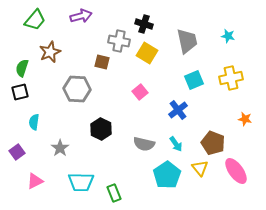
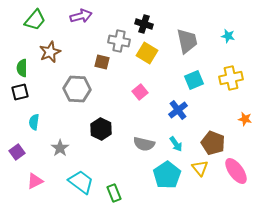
green semicircle: rotated 18 degrees counterclockwise
cyan trapezoid: rotated 144 degrees counterclockwise
